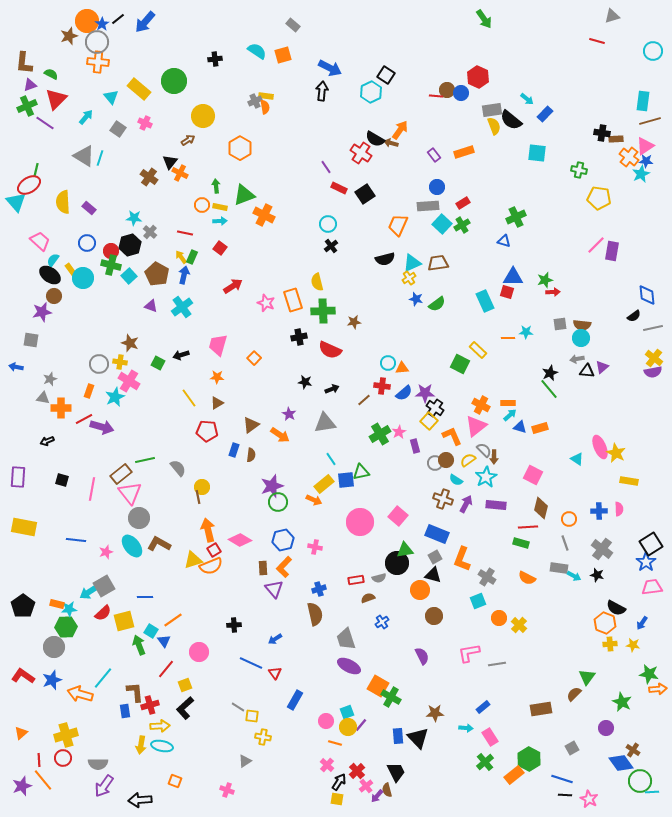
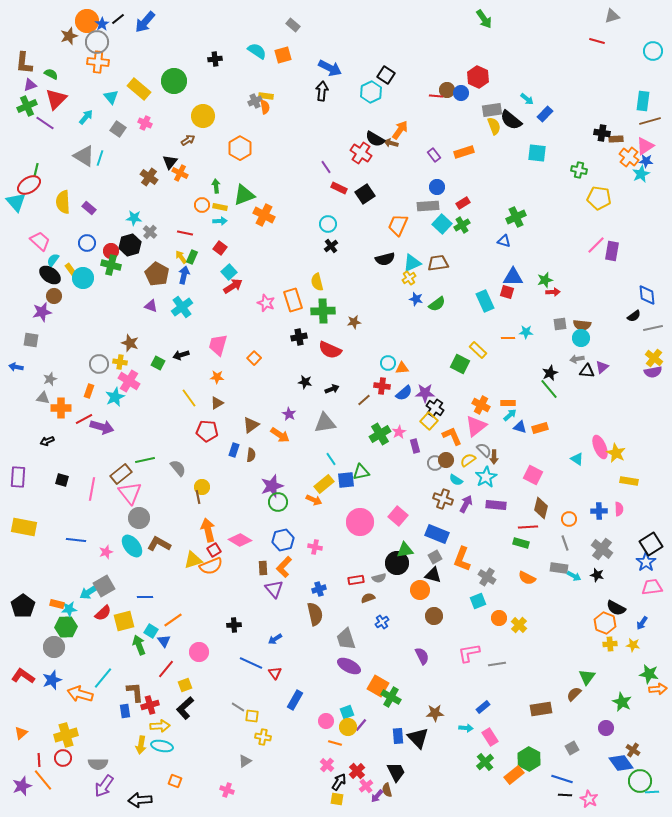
cyan square at (129, 276): moved 100 px right, 4 px up
